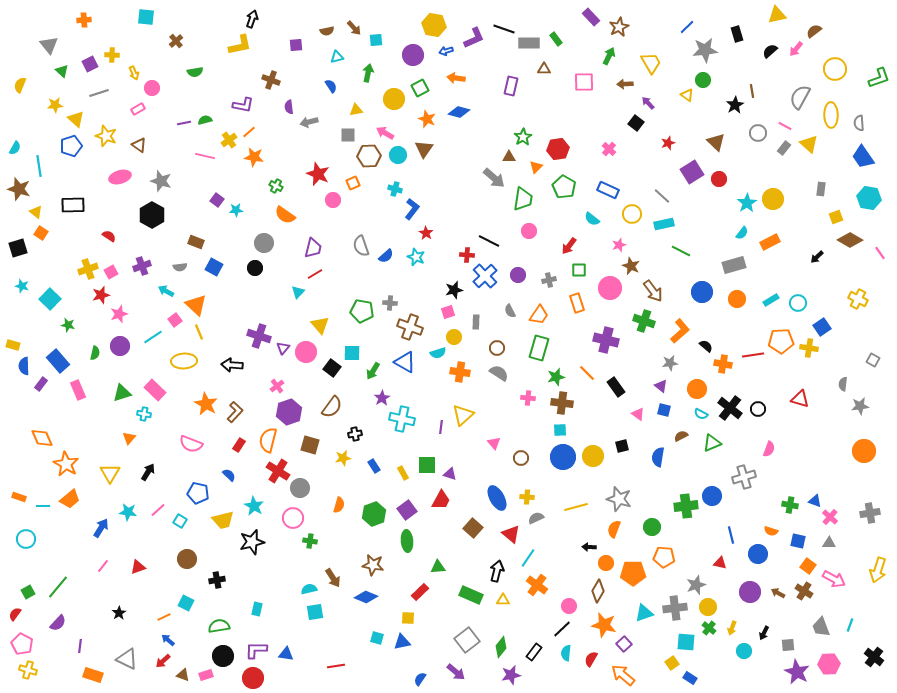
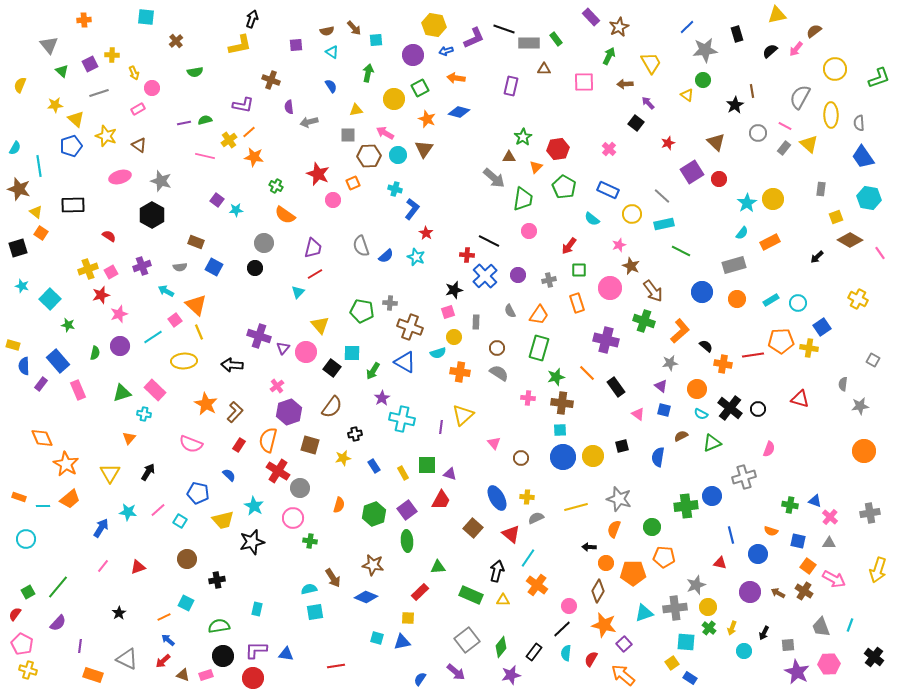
cyan triangle at (337, 57): moved 5 px left, 5 px up; rotated 48 degrees clockwise
